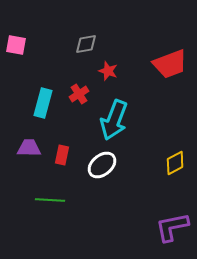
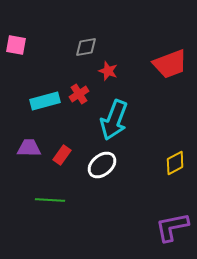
gray diamond: moved 3 px down
cyan rectangle: moved 2 px right, 2 px up; rotated 60 degrees clockwise
red rectangle: rotated 24 degrees clockwise
